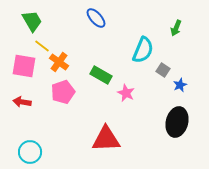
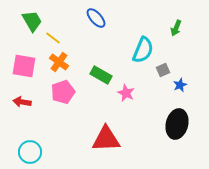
yellow line: moved 11 px right, 8 px up
gray square: rotated 32 degrees clockwise
black ellipse: moved 2 px down
